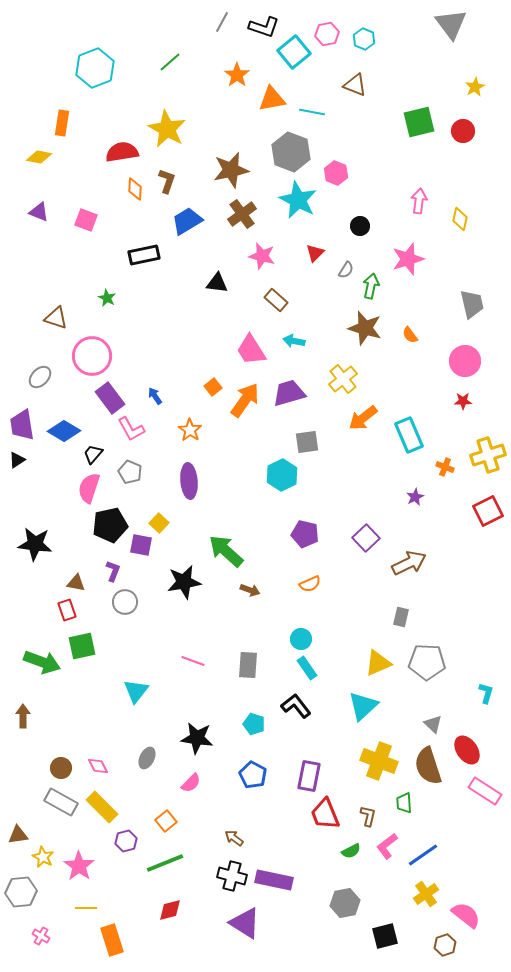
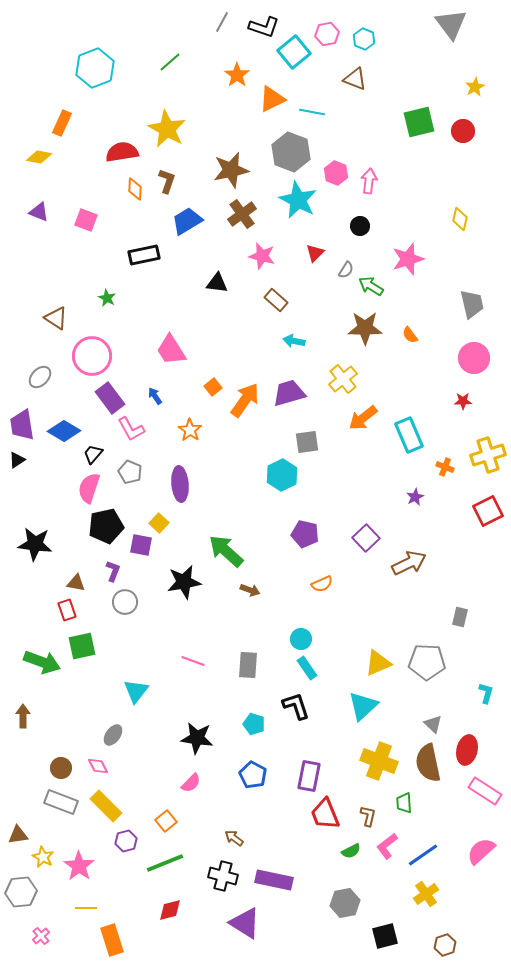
brown triangle at (355, 85): moved 6 px up
orange triangle at (272, 99): rotated 16 degrees counterclockwise
orange rectangle at (62, 123): rotated 15 degrees clockwise
pink arrow at (419, 201): moved 50 px left, 20 px up
green arrow at (371, 286): rotated 70 degrees counterclockwise
brown triangle at (56, 318): rotated 15 degrees clockwise
brown star at (365, 328): rotated 16 degrees counterclockwise
pink trapezoid at (251, 350): moved 80 px left
pink circle at (465, 361): moved 9 px right, 3 px up
purple ellipse at (189, 481): moved 9 px left, 3 px down
black pentagon at (110, 525): moved 4 px left, 1 px down
orange semicircle at (310, 584): moved 12 px right
gray rectangle at (401, 617): moved 59 px right
black L-shape at (296, 706): rotated 20 degrees clockwise
red ellipse at (467, 750): rotated 48 degrees clockwise
gray ellipse at (147, 758): moved 34 px left, 23 px up; rotated 10 degrees clockwise
brown semicircle at (428, 766): moved 3 px up; rotated 6 degrees clockwise
gray rectangle at (61, 802): rotated 8 degrees counterclockwise
yellow rectangle at (102, 807): moved 4 px right, 1 px up
black cross at (232, 876): moved 9 px left
pink semicircle at (466, 915): moved 15 px right, 64 px up; rotated 80 degrees counterclockwise
pink cross at (41, 936): rotated 18 degrees clockwise
